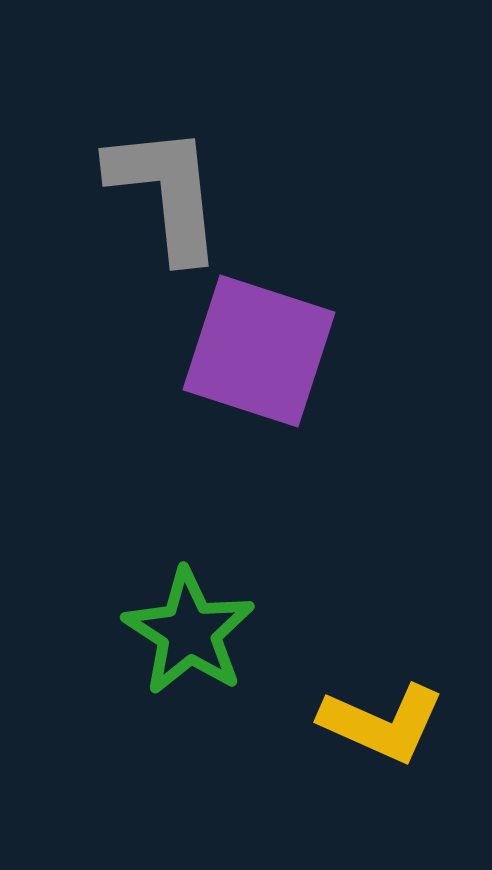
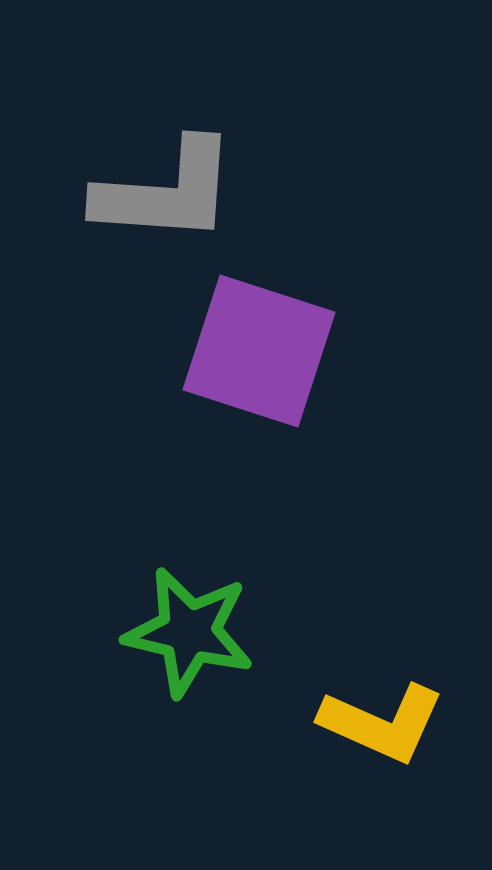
gray L-shape: rotated 100 degrees clockwise
green star: rotated 20 degrees counterclockwise
